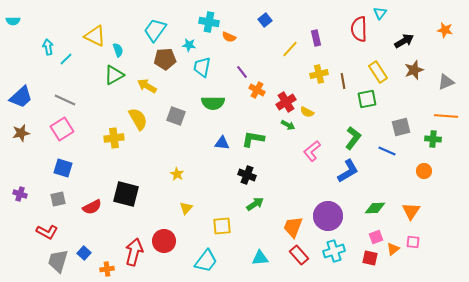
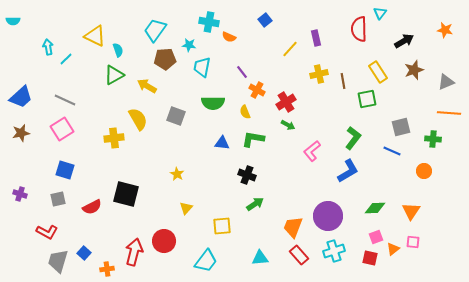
yellow semicircle at (307, 112): moved 62 px left; rotated 40 degrees clockwise
orange line at (446, 116): moved 3 px right, 3 px up
blue line at (387, 151): moved 5 px right
blue square at (63, 168): moved 2 px right, 2 px down
